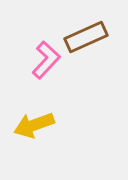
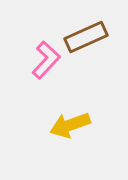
yellow arrow: moved 36 px right
